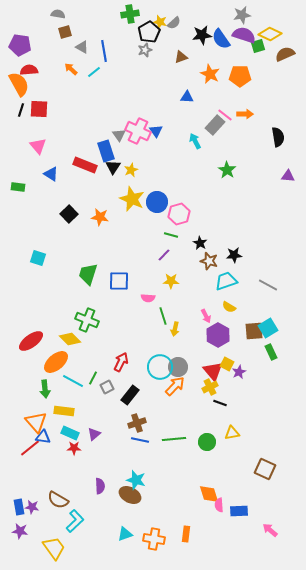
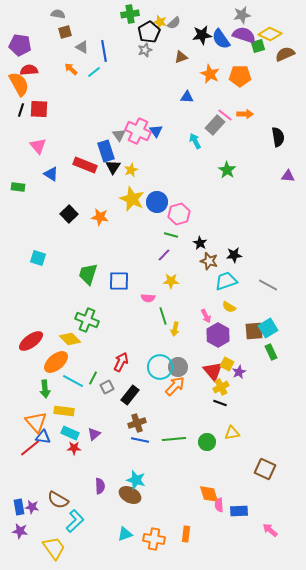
yellow cross at (210, 387): moved 11 px right
